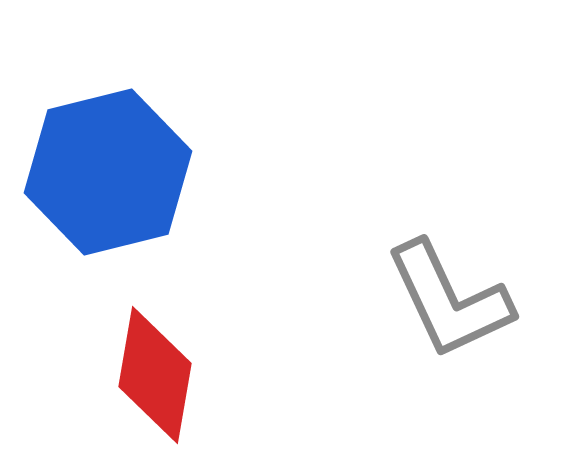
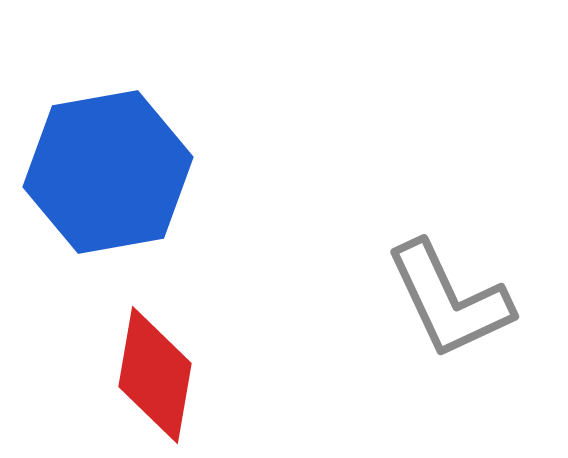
blue hexagon: rotated 4 degrees clockwise
